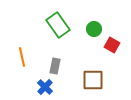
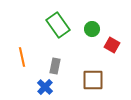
green circle: moved 2 px left
